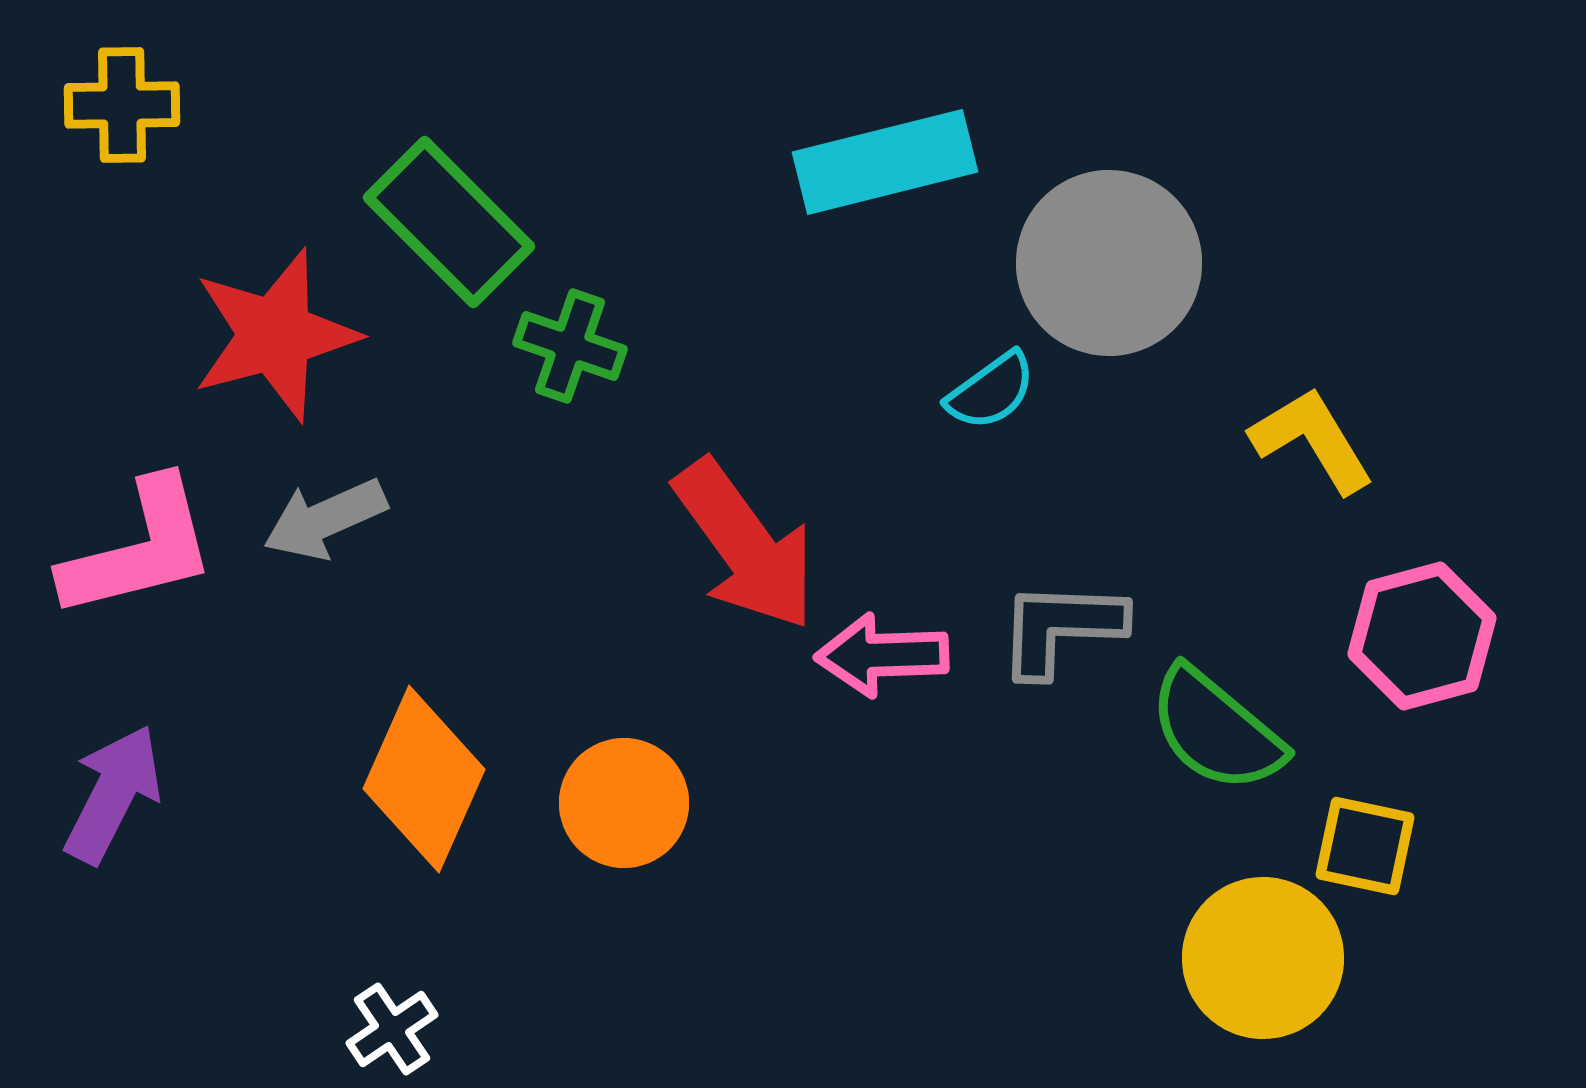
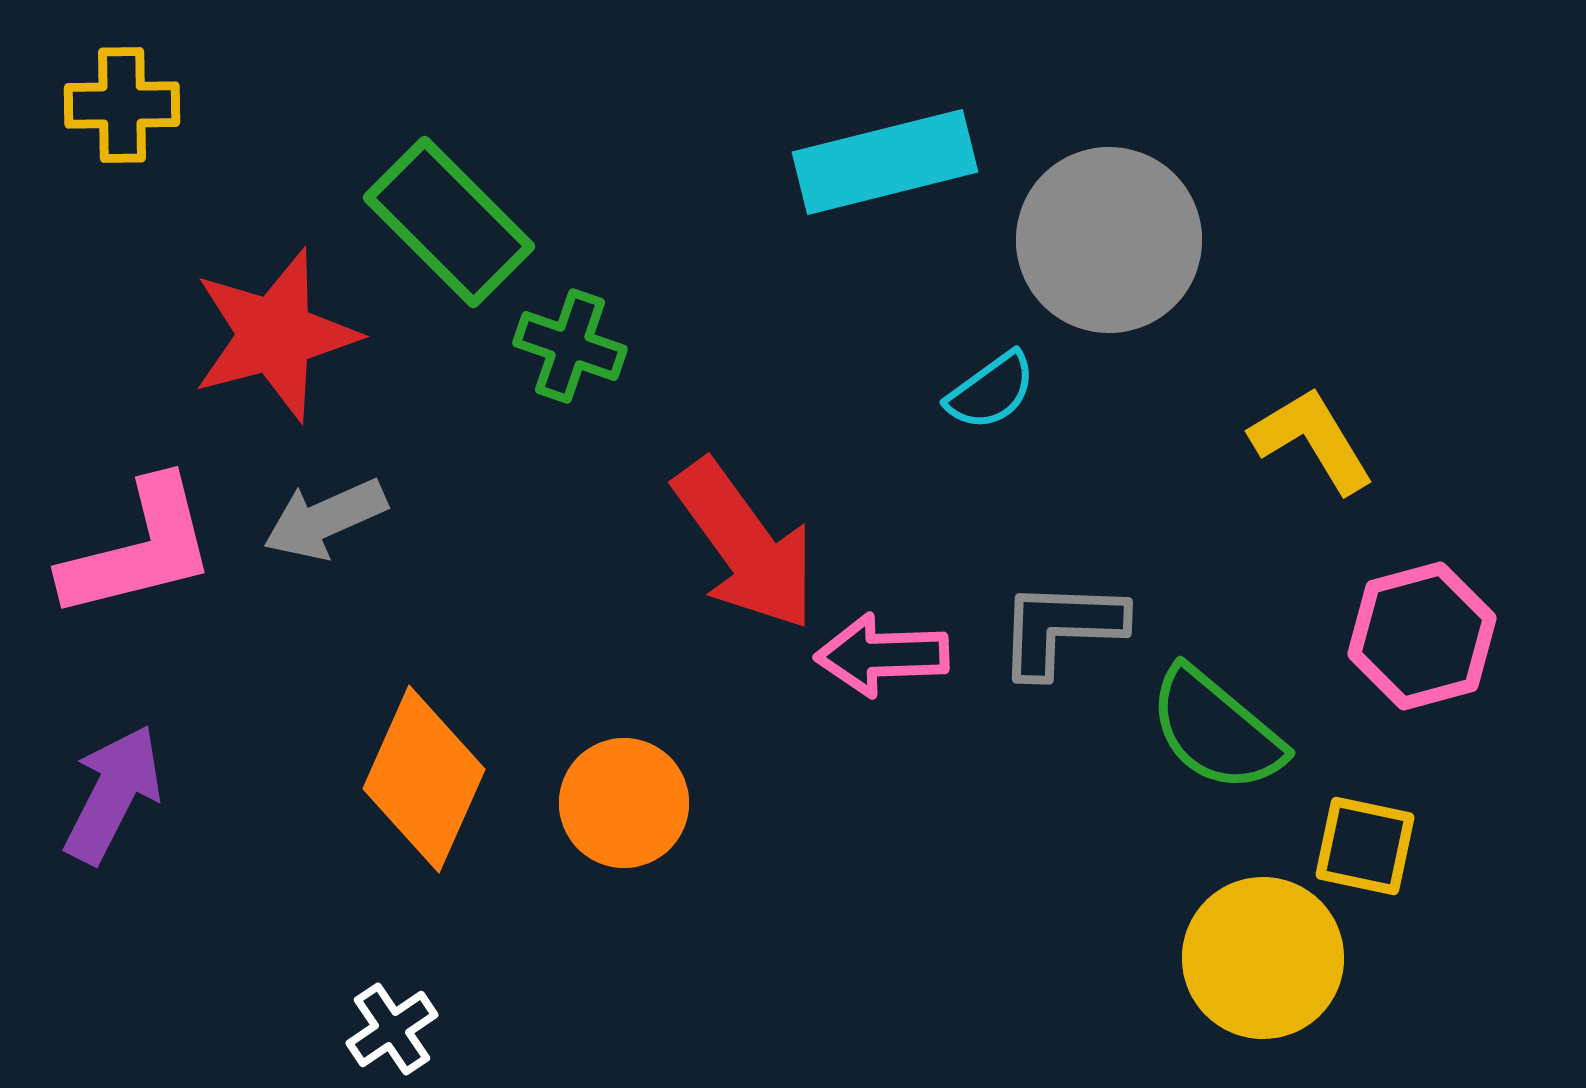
gray circle: moved 23 px up
